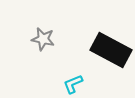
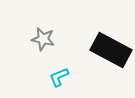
cyan L-shape: moved 14 px left, 7 px up
